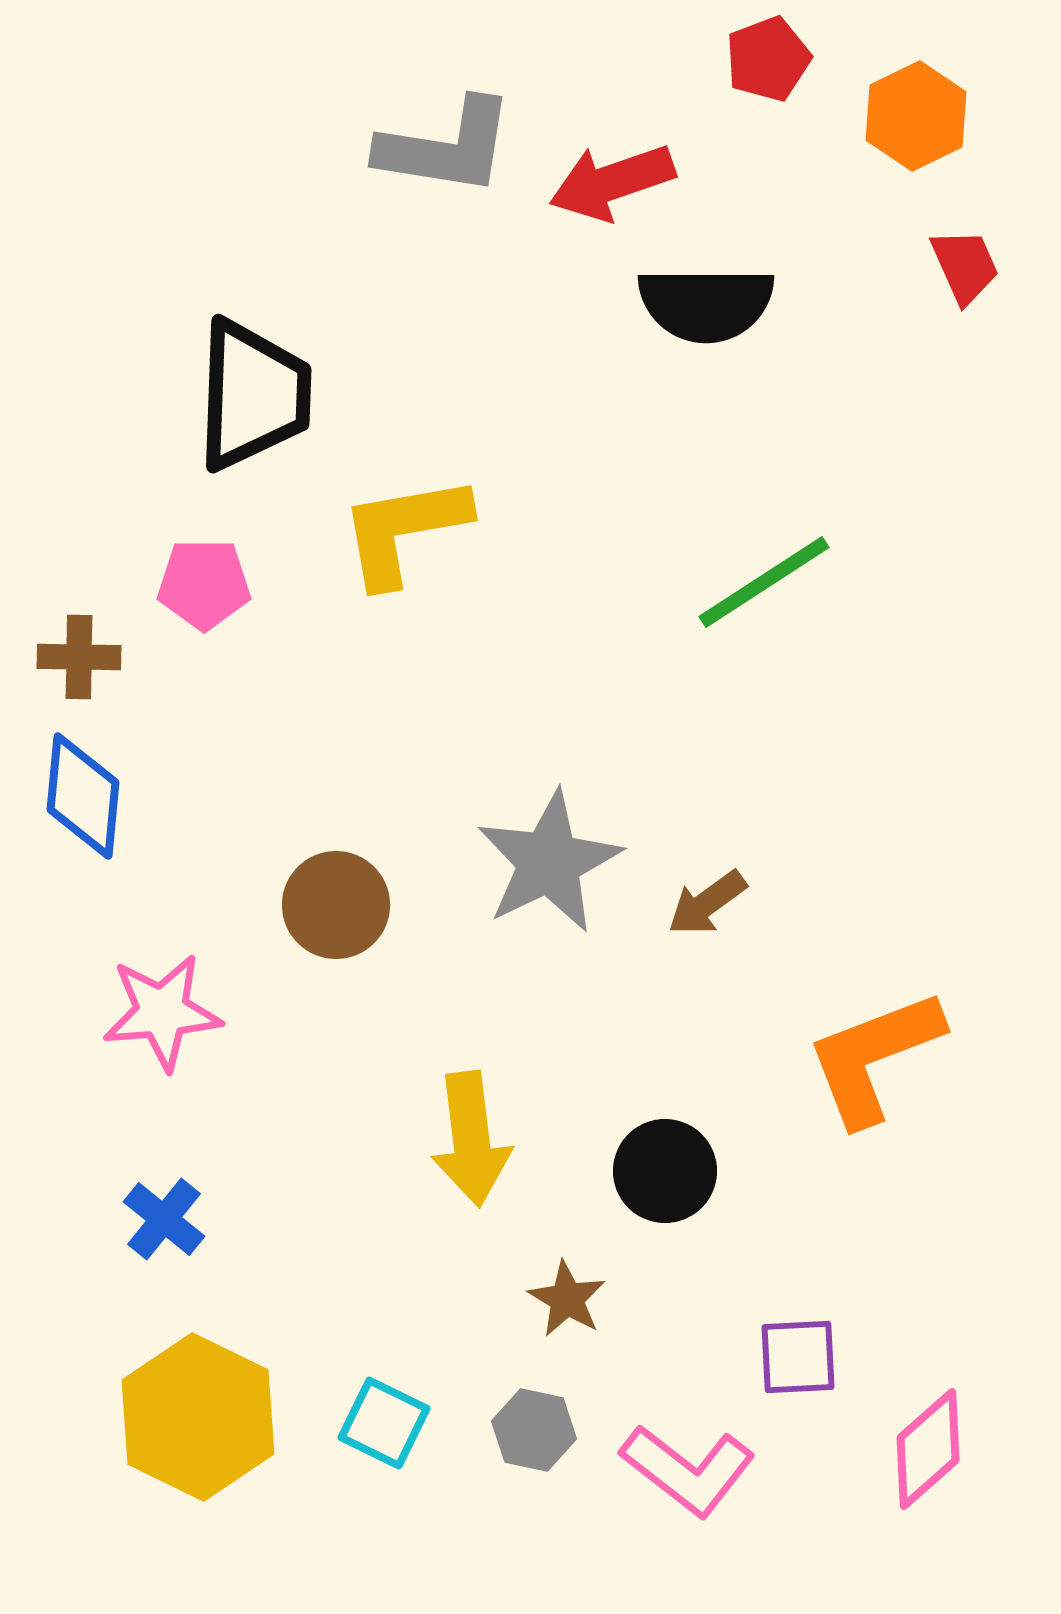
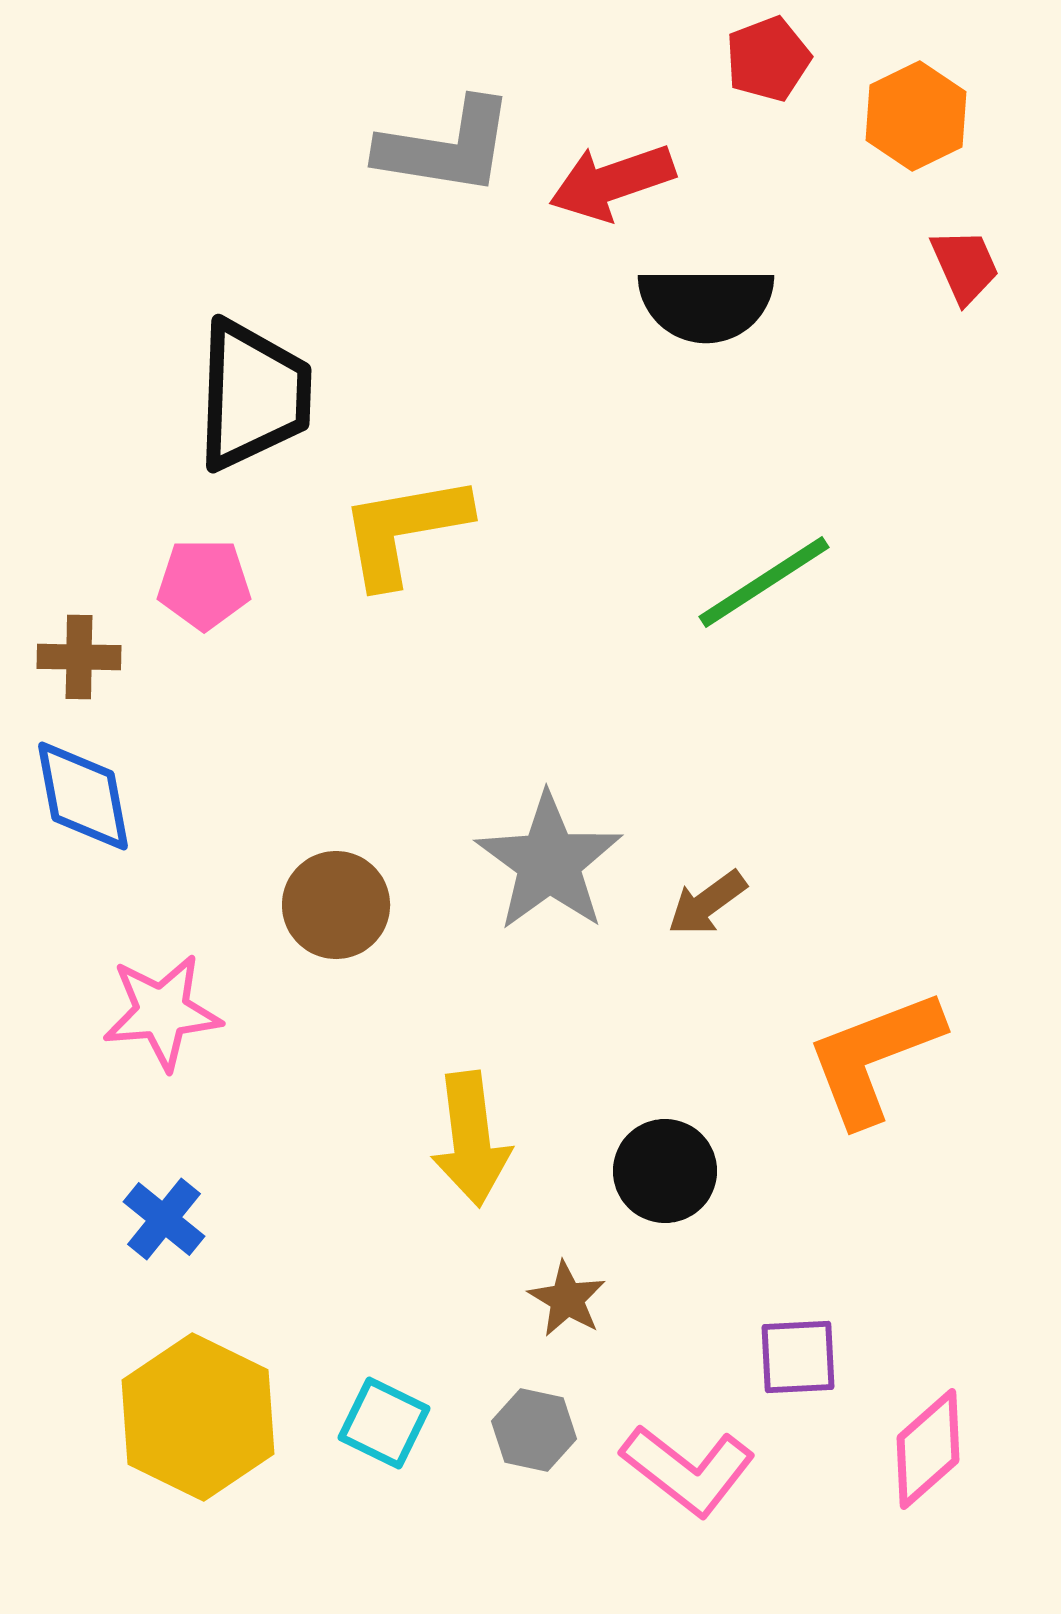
blue diamond: rotated 16 degrees counterclockwise
gray star: rotated 10 degrees counterclockwise
